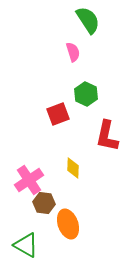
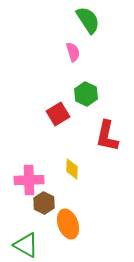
red square: rotated 10 degrees counterclockwise
yellow diamond: moved 1 px left, 1 px down
pink cross: rotated 32 degrees clockwise
brown hexagon: rotated 20 degrees clockwise
